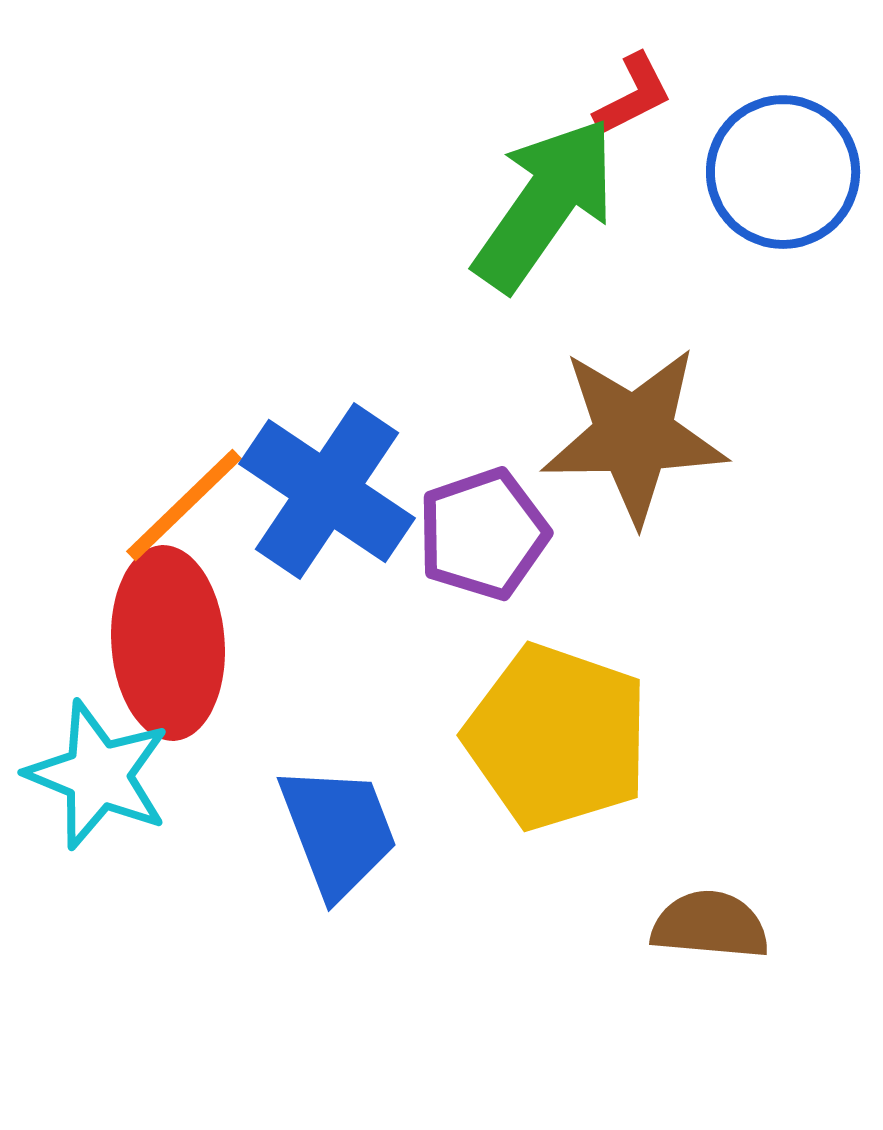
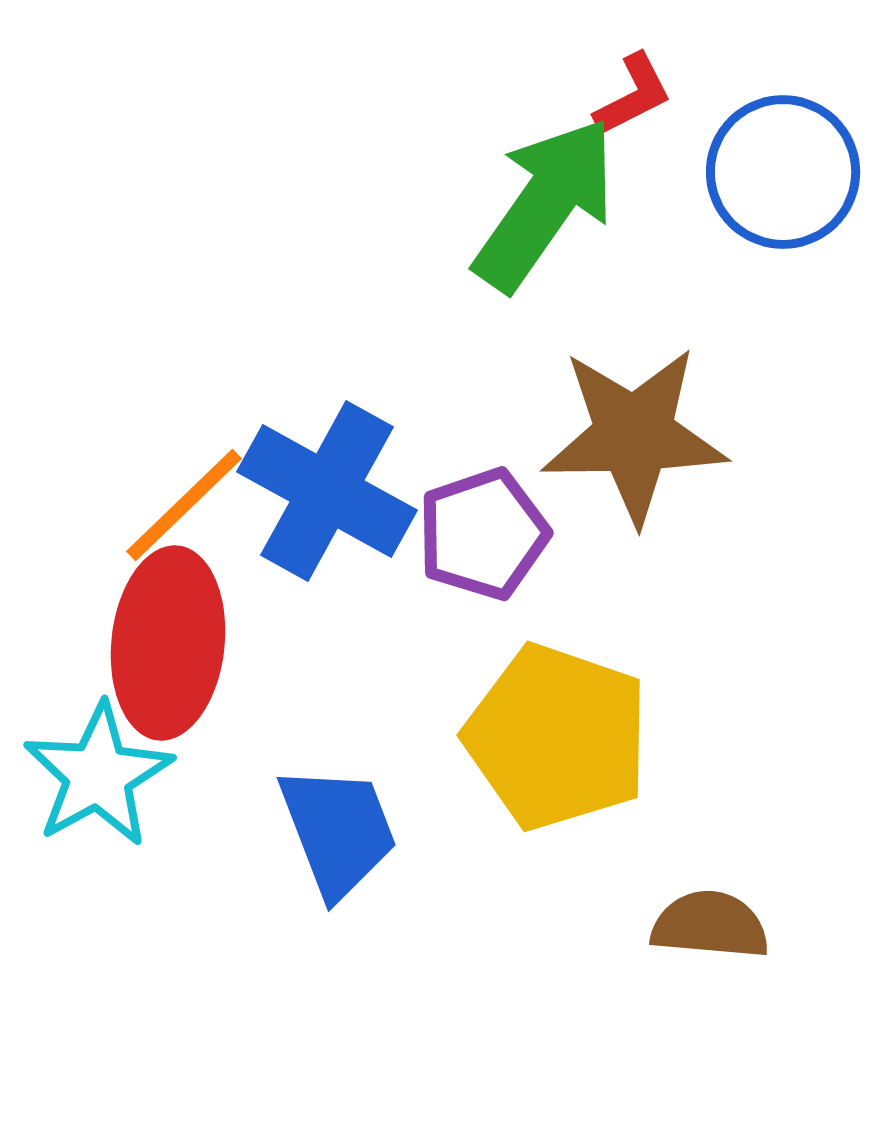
blue cross: rotated 5 degrees counterclockwise
red ellipse: rotated 10 degrees clockwise
cyan star: rotated 21 degrees clockwise
